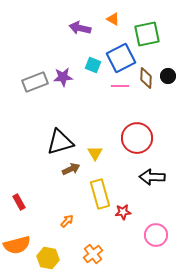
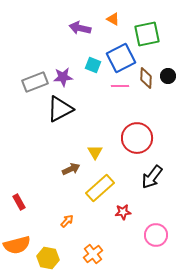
black triangle: moved 33 px up; rotated 12 degrees counterclockwise
yellow triangle: moved 1 px up
black arrow: rotated 55 degrees counterclockwise
yellow rectangle: moved 6 px up; rotated 64 degrees clockwise
